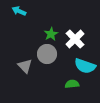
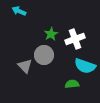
white cross: rotated 24 degrees clockwise
gray circle: moved 3 px left, 1 px down
